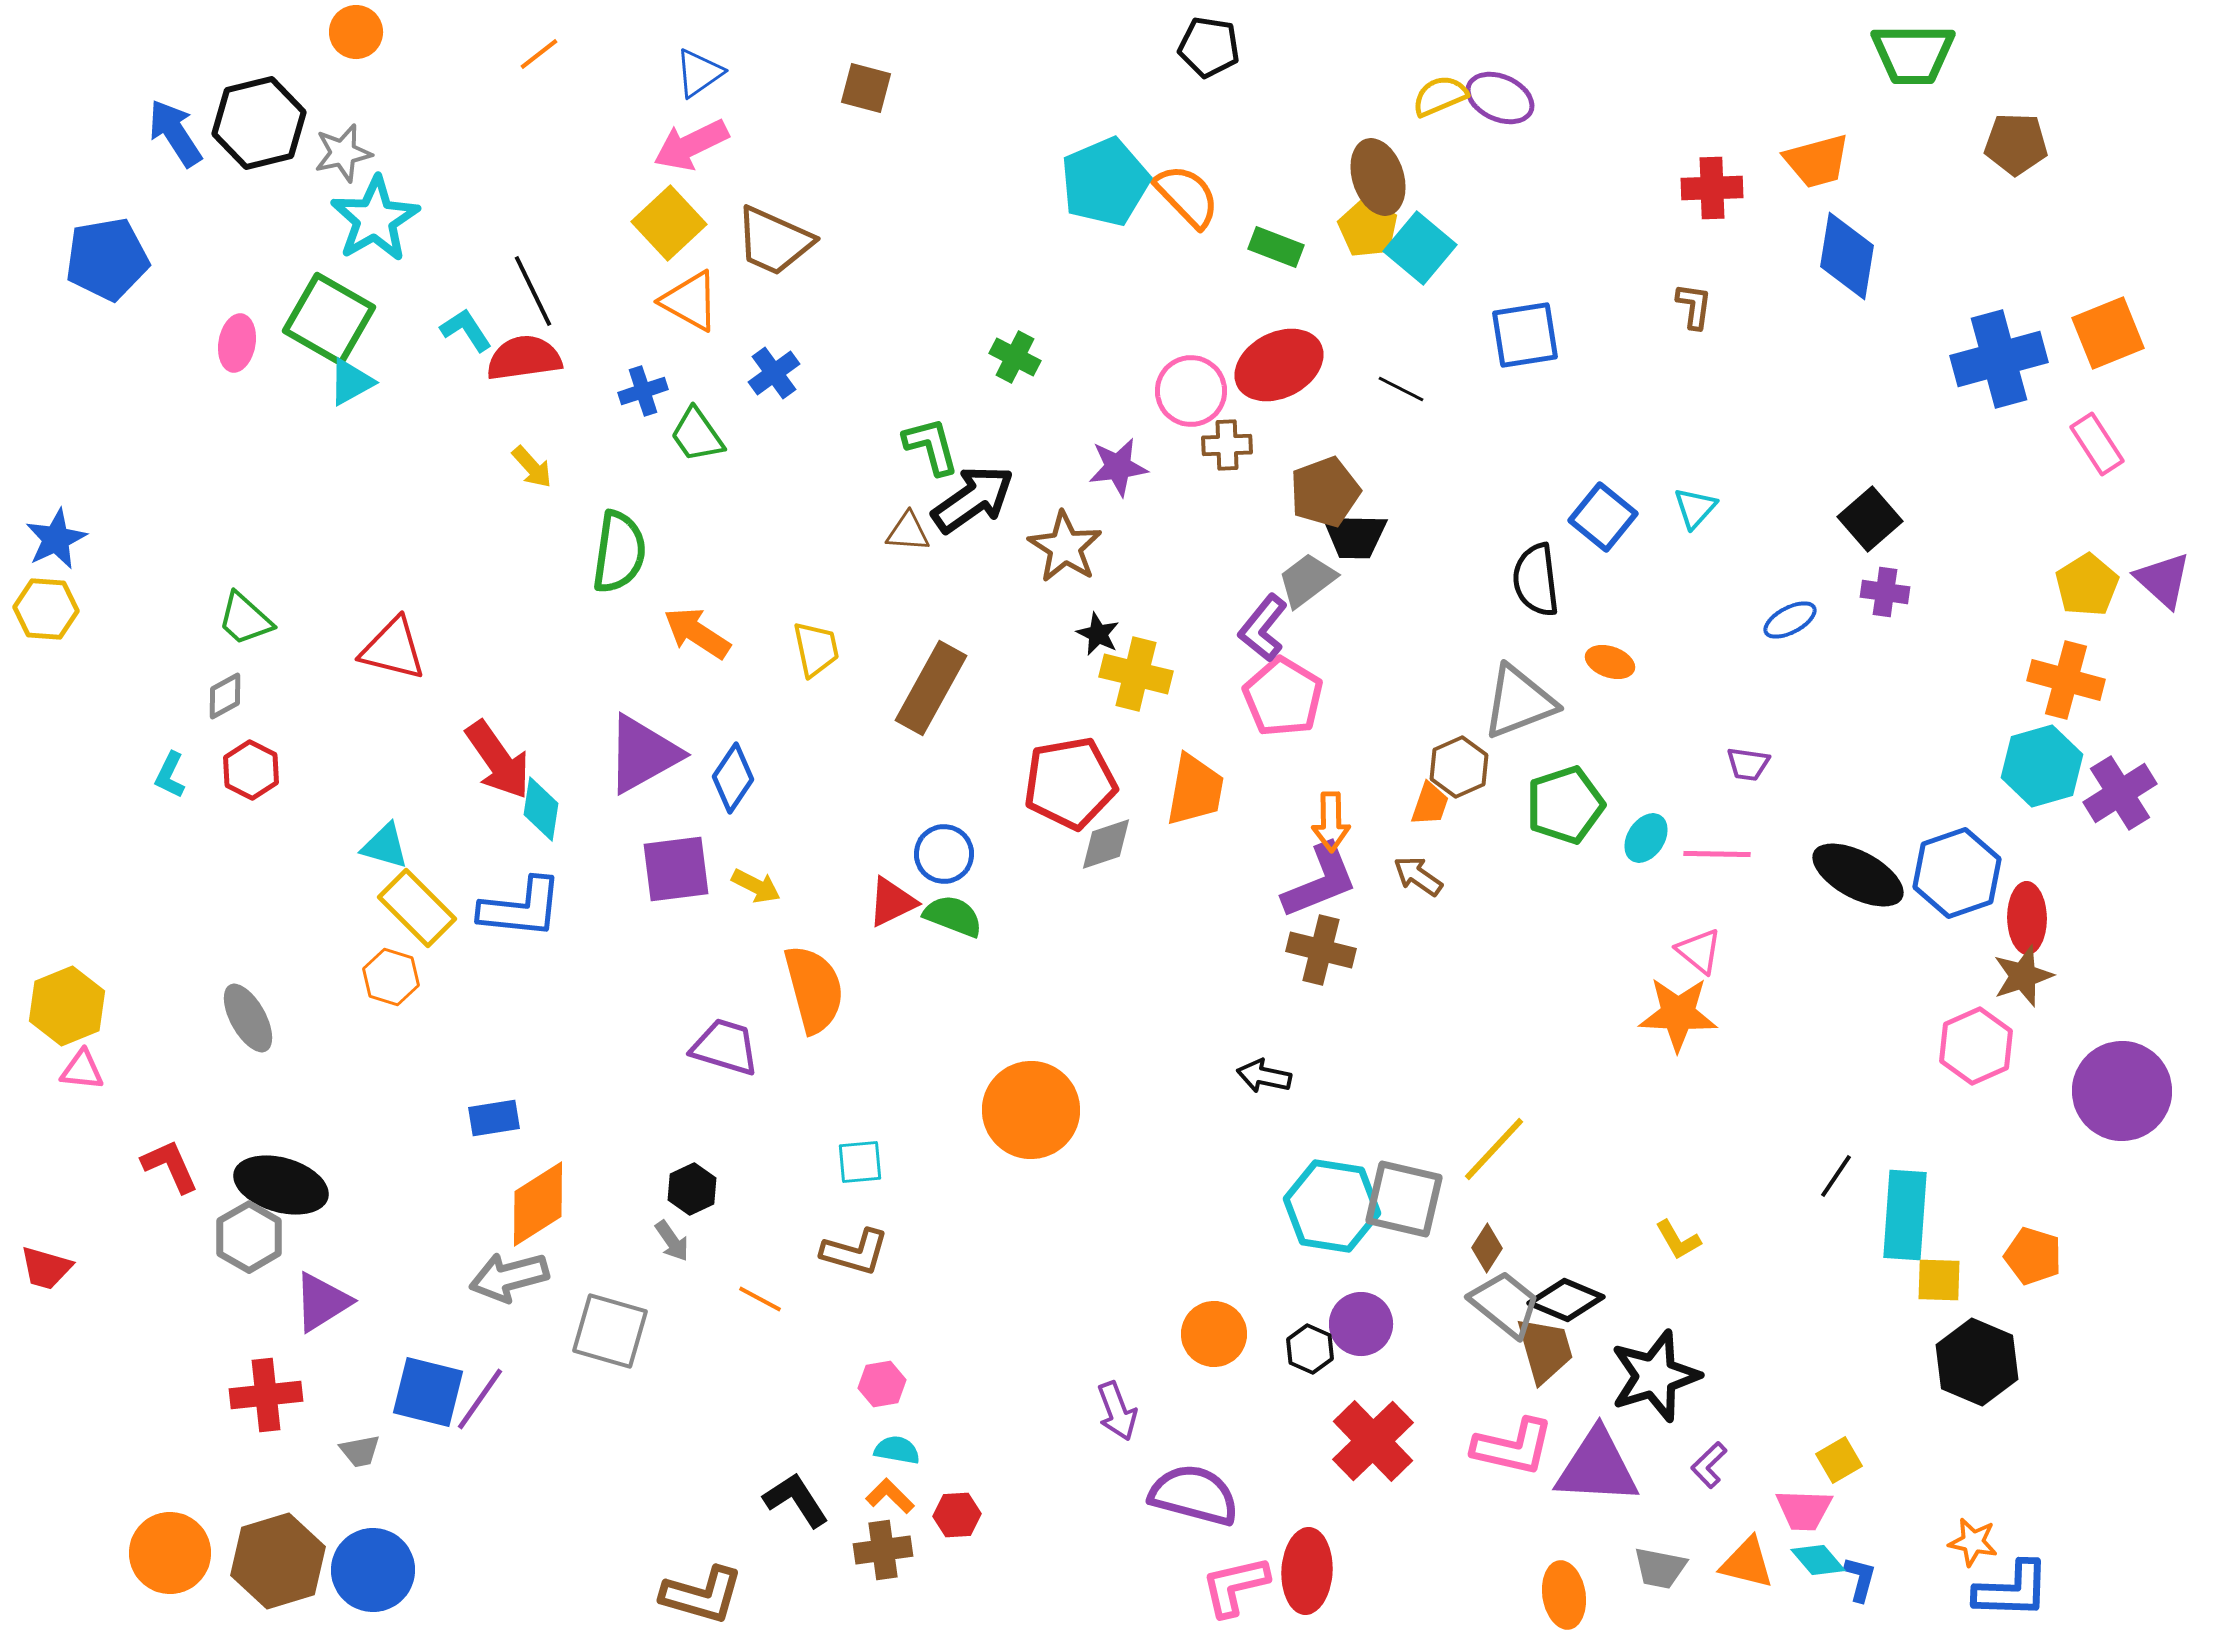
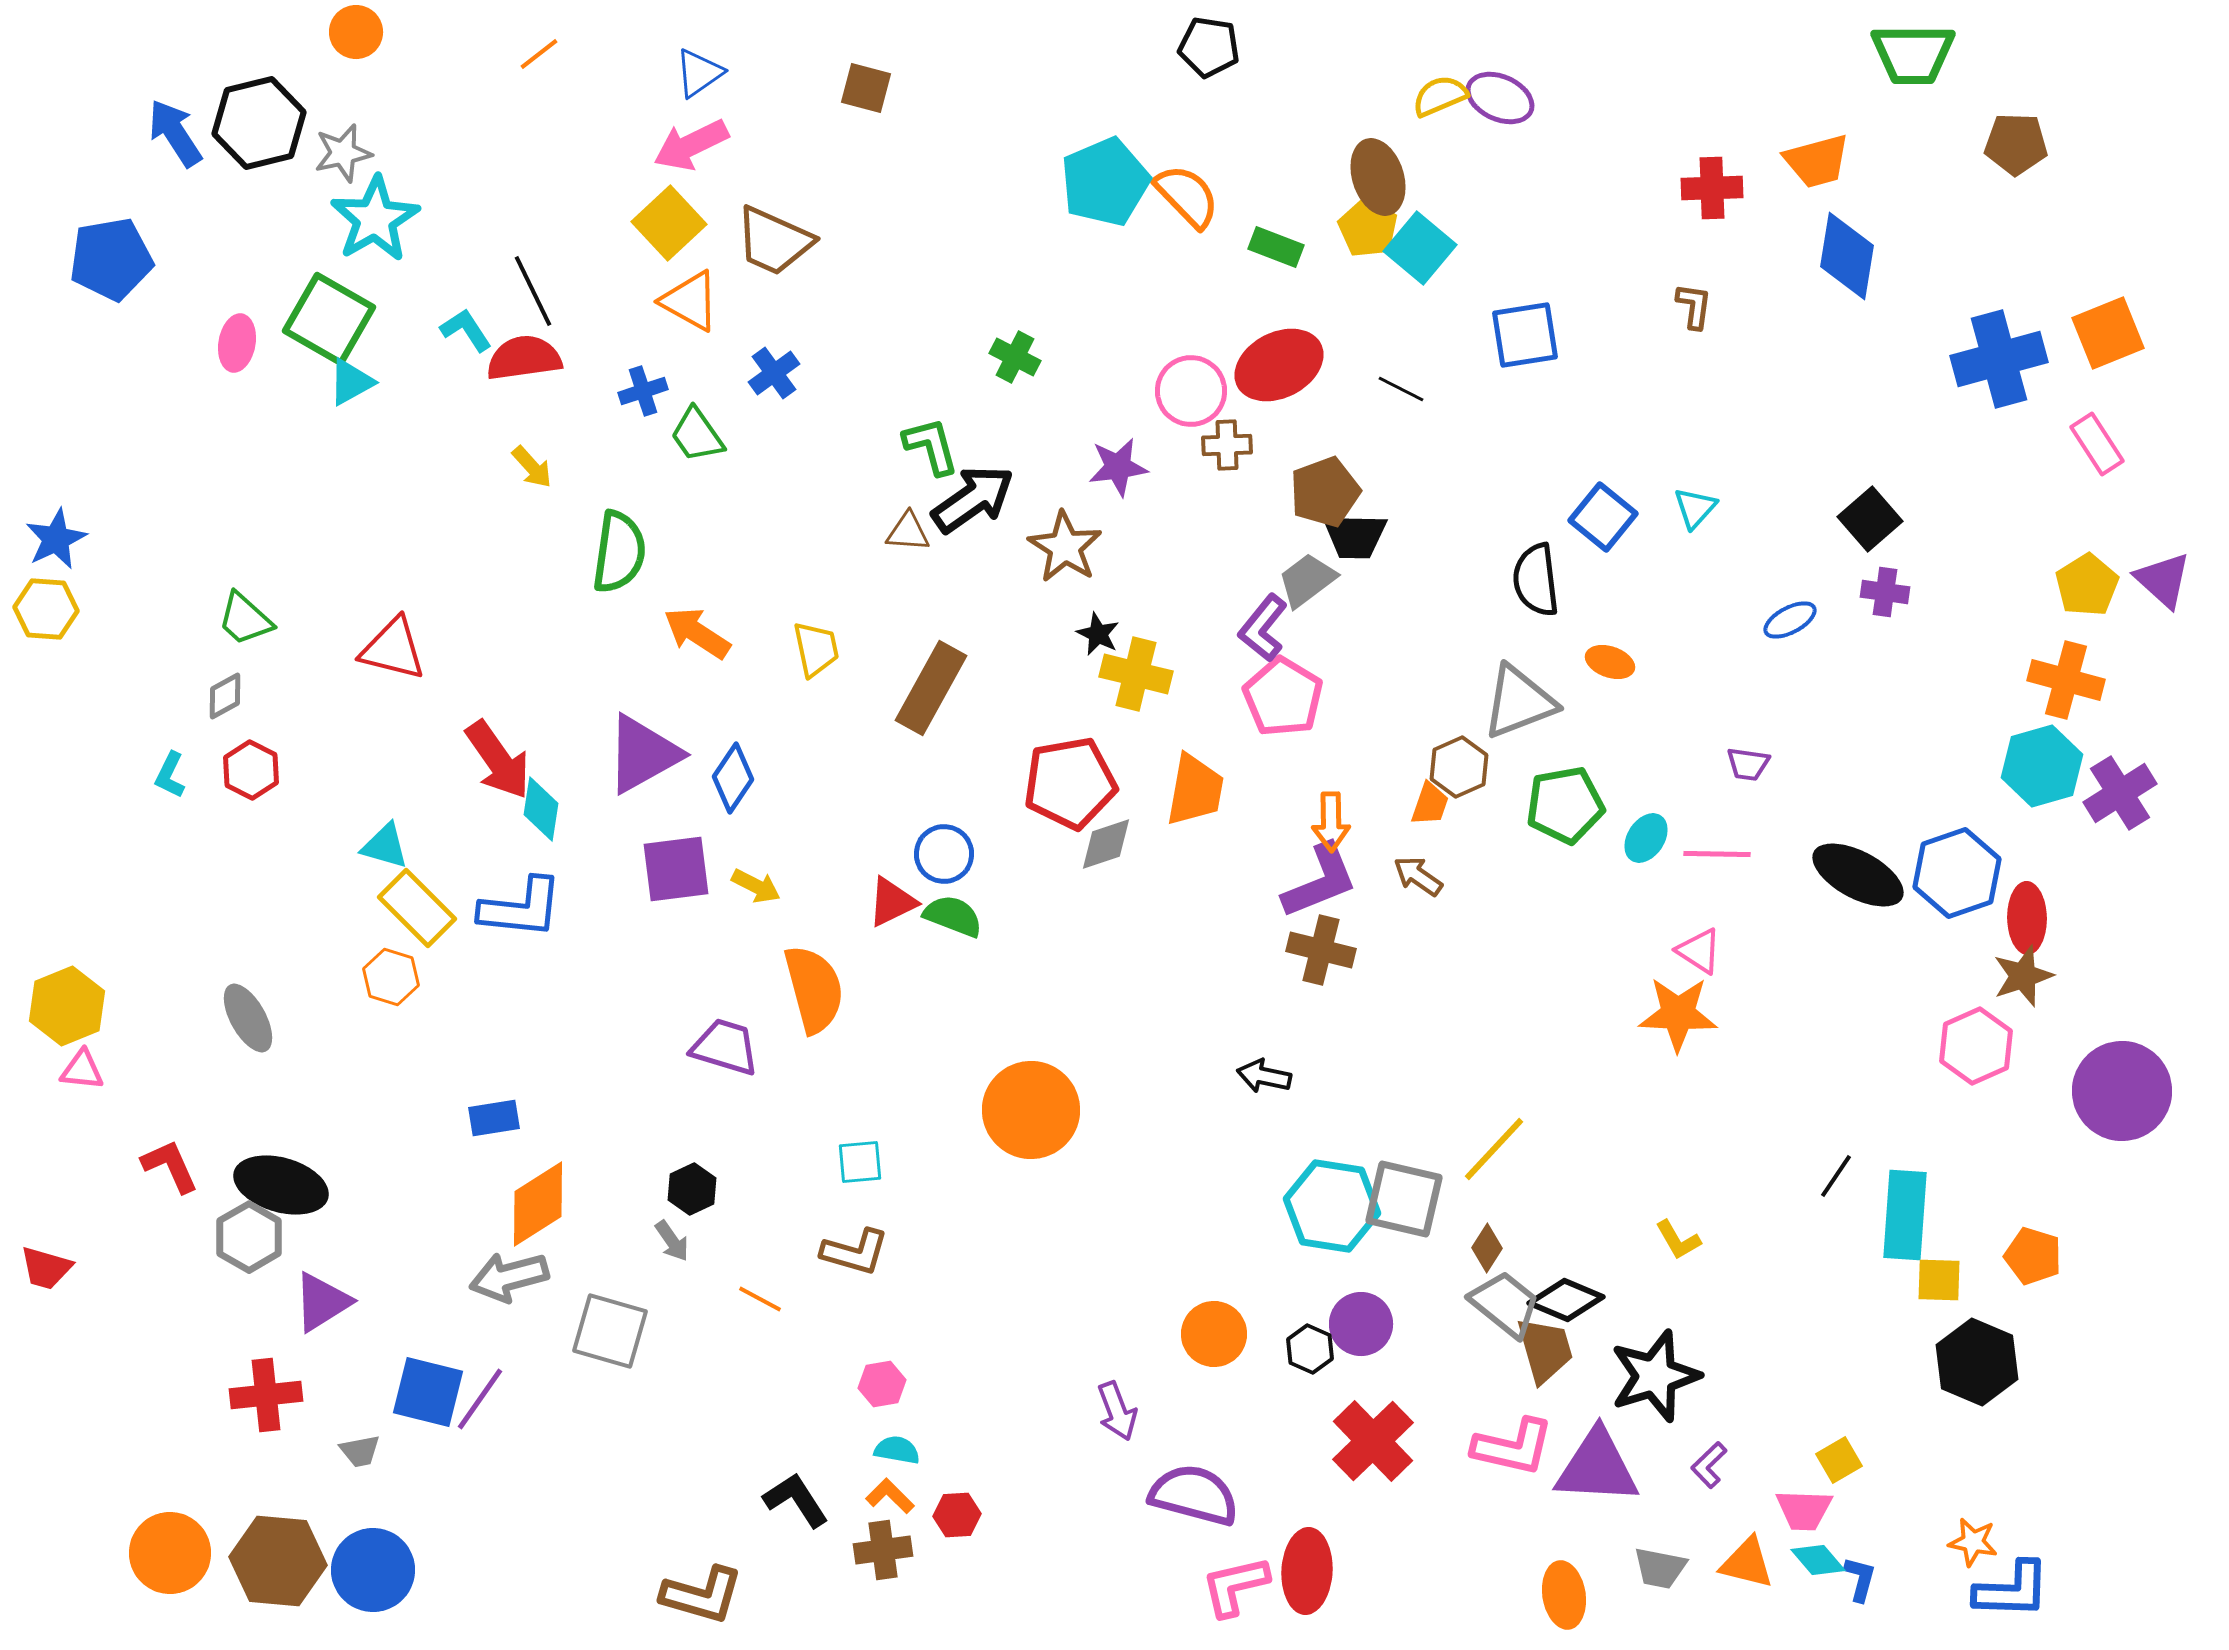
blue pentagon at (107, 259): moved 4 px right
green pentagon at (1565, 805): rotated 8 degrees clockwise
pink triangle at (1699, 951): rotated 6 degrees counterclockwise
brown hexagon at (278, 1561): rotated 22 degrees clockwise
